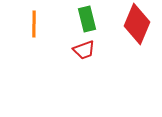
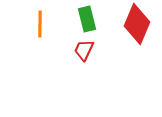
orange line: moved 6 px right
red trapezoid: rotated 135 degrees clockwise
